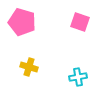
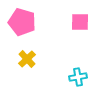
pink square: rotated 18 degrees counterclockwise
yellow cross: moved 2 px left, 8 px up; rotated 30 degrees clockwise
